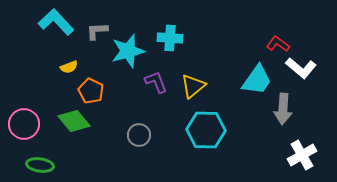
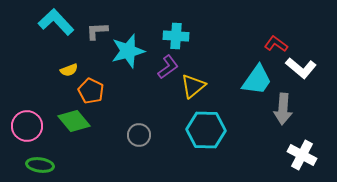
cyan cross: moved 6 px right, 2 px up
red L-shape: moved 2 px left
yellow semicircle: moved 3 px down
purple L-shape: moved 12 px right, 15 px up; rotated 75 degrees clockwise
pink circle: moved 3 px right, 2 px down
white cross: rotated 32 degrees counterclockwise
